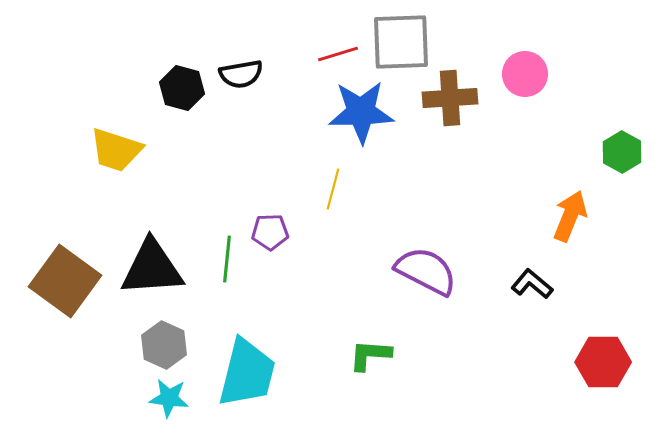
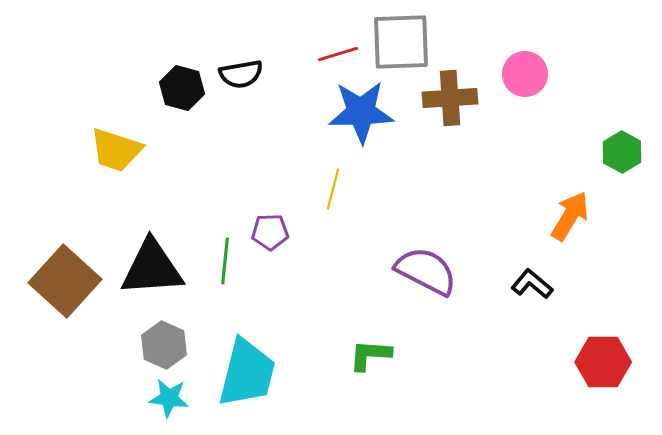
orange arrow: rotated 9 degrees clockwise
green line: moved 2 px left, 2 px down
brown square: rotated 6 degrees clockwise
